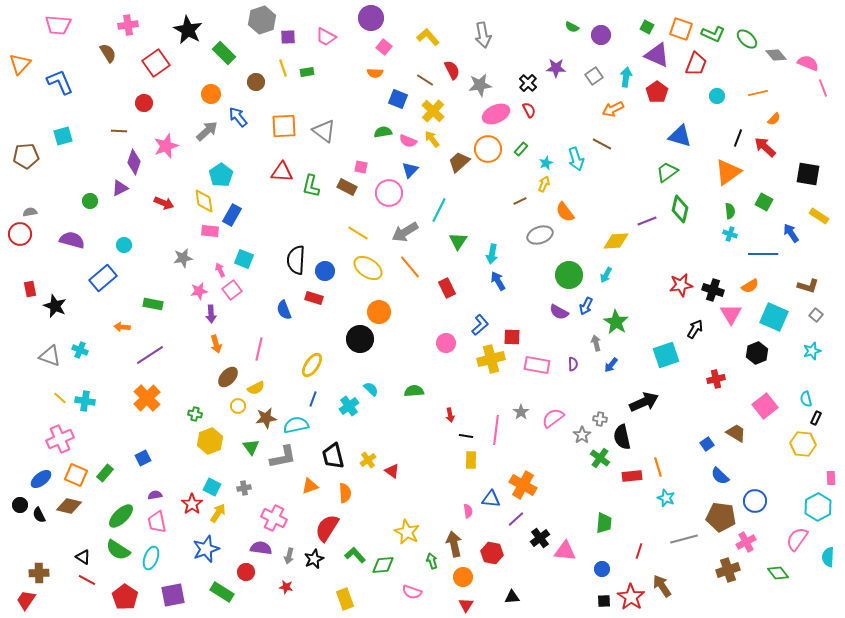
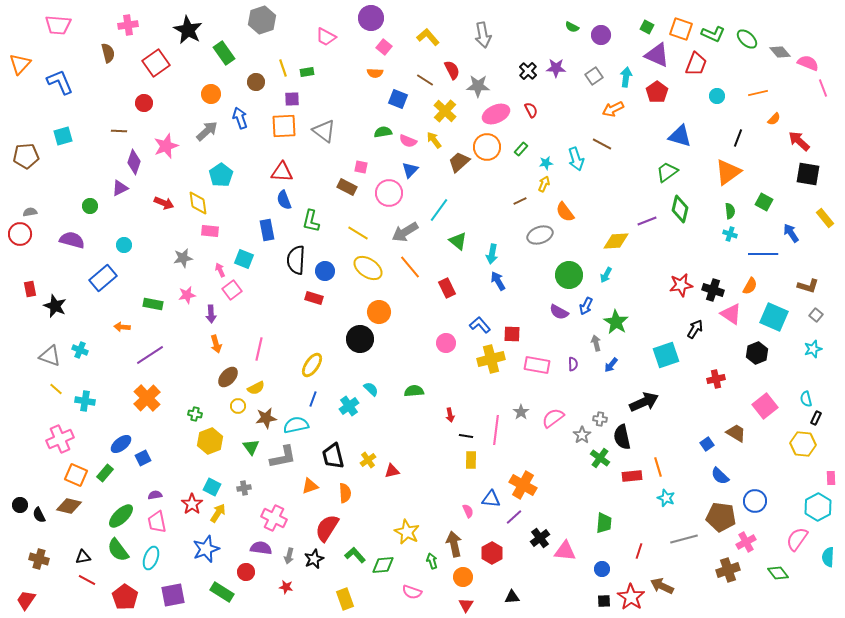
purple square at (288, 37): moved 4 px right, 62 px down
brown semicircle at (108, 53): rotated 18 degrees clockwise
green rectangle at (224, 53): rotated 10 degrees clockwise
gray diamond at (776, 55): moved 4 px right, 3 px up
black cross at (528, 83): moved 12 px up
gray star at (480, 85): moved 2 px left, 1 px down; rotated 10 degrees clockwise
red semicircle at (529, 110): moved 2 px right
yellow cross at (433, 111): moved 12 px right
blue arrow at (238, 117): moved 2 px right, 1 px down; rotated 20 degrees clockwise
yellow arrow at (432, 139): moved 2 px right, 1 px down
red arrow at (765, 147): moved 34 px right, 6 px up
orange circle at (488, 149): moved 1 px left, 2 px up
cyan star at (546, 163): rotated 16 degrees clockwise
green L-shape at (311, 186): moved 35 px down
green circle at (90, 201): moved 5 px down
yellow diamond at (204, 201): moved 6 px left, 2 px down
cyan line at (439, 210): rotated 10 degrees clockwise
blue rectangle at (232, 215): moved 35 px right, 15 px down; rotated 40 degrees counterclockwise
yellow rectangle at (819, 216): moved 6 px right, 2 px down; rotated 18 degrees clockwise
green triangle at (458, 241): rotated 24 degrees counterclockwise
orange semicircle at (750, 286): rotated 30 degrees counterclockwise
pink star at (199, 291): moved 12 px left, 4 px down
blue semicircle at (284, 310): moved 110 px up
pink triangle at (731, 314): rotated 25 degrees counterclockwise
blue L-shape at (480, 325): rotated 90 degrees counterclockwise
red square at (512, 337): moved 3 px up
cyan star at (812, 351): moved 1 px right, 2 px up
yellow line at (60, 398): moved 4 px left, 9 px up
red triangle at (392, 471): rotated 49 degrees counterclockwise
blue ellipse at (41, 479): moved 80 px right, 35 px up
pink semicircle at (468, 511): rotated 16 degrees counterclockwise
purple line at (516, 519): moved 2 px left, 2 px up
green semicircle at (118, 550): rotated 20 degrees clockwise
red hexagon at (492, 553): rotated 20 degrees clockwise
black triangle at (83, 557): rotated 42 degrees counterclockwise
brown cross at (39, 573): moved 14 px up; rotated 18 degrees clockwise
brown arrow at (662, 586): rotated 30 degrees counterclockwise
